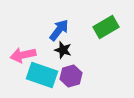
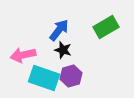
cyan rectangle: moved 2 px right, 3 px down
